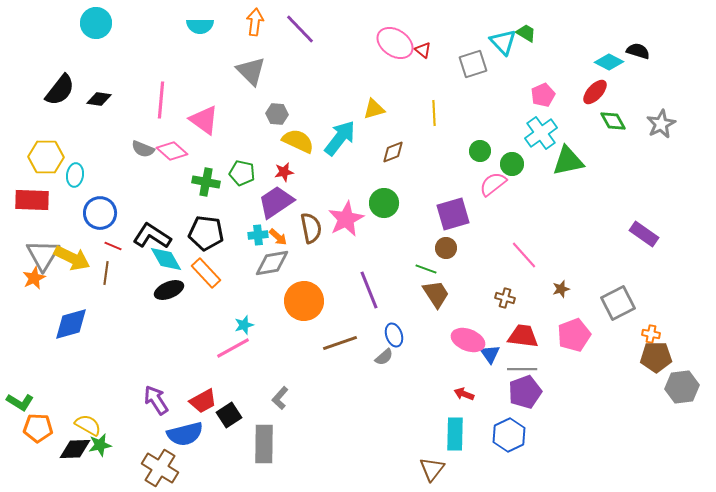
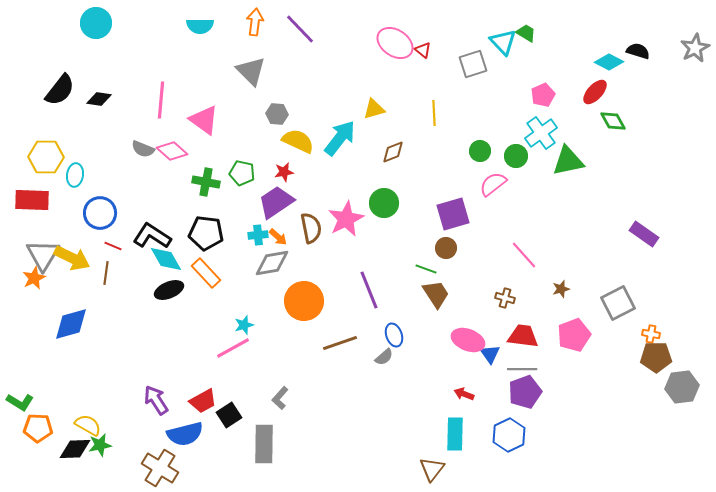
gray star at (661, 124): moved 34 px right, 76 px up
green circle at (512, 164): moved 4 px right, 8 px up
